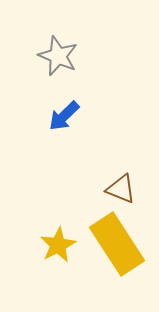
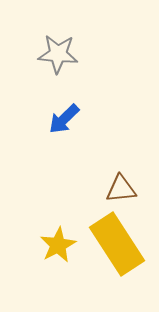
gray star: moved 2 px up; rotated 18 degrees counterclockwise
blue arrow: moved 3 px down
brown triangle: rotated 28 degrees counterclockwise
